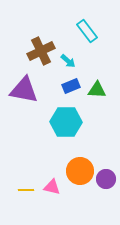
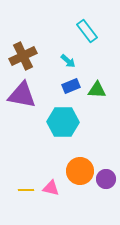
brown cross: moved 18 px left, 5 px down
purple triangle: moved 2 px left, 5 px down
cyan hexagon: moved 3 px left
pink triangle: moved 1 px left, 1 px down
